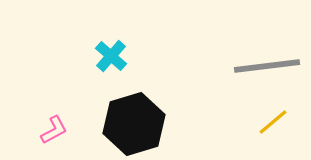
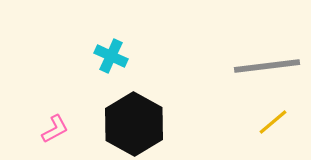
cyan cross: rotated 16 degrees counterclockwise
black hexagon: rotated 14 degrees counterclockwise
pink L-shape: moved 1 px right, 1 px up
